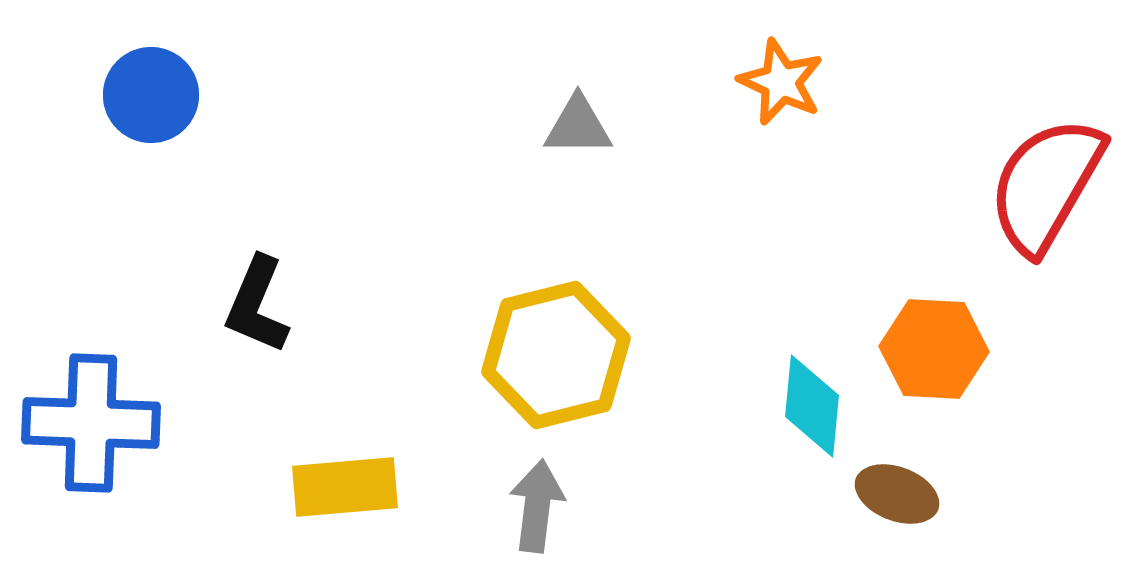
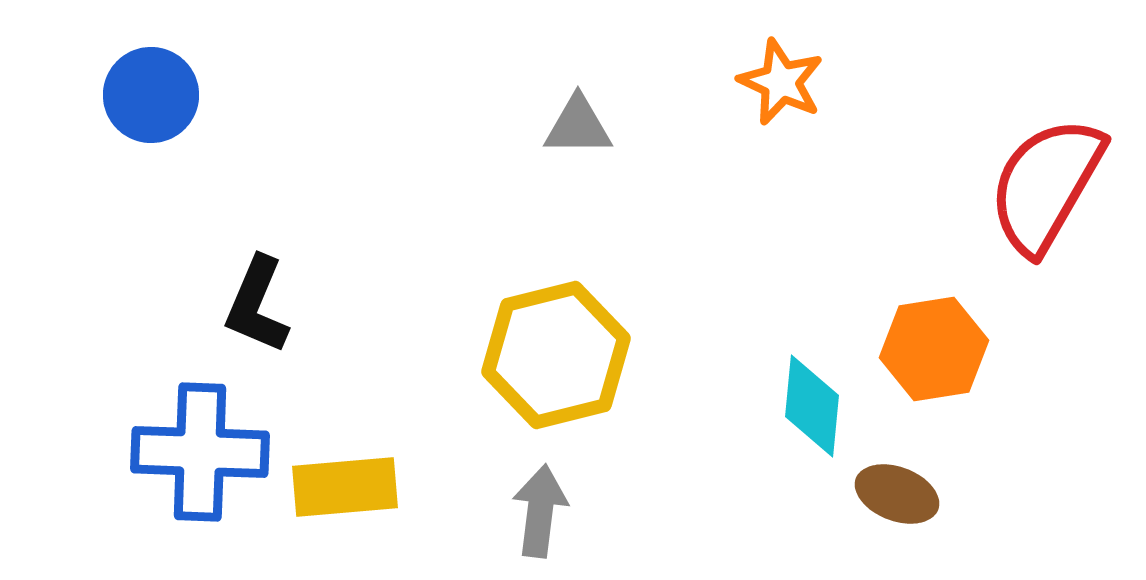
orange hexagon: rotated 12 degrees counterclockwise
blue cross: moved 109 px right, 29 px down
gray arrow: moved 3 px right, 5 px down
